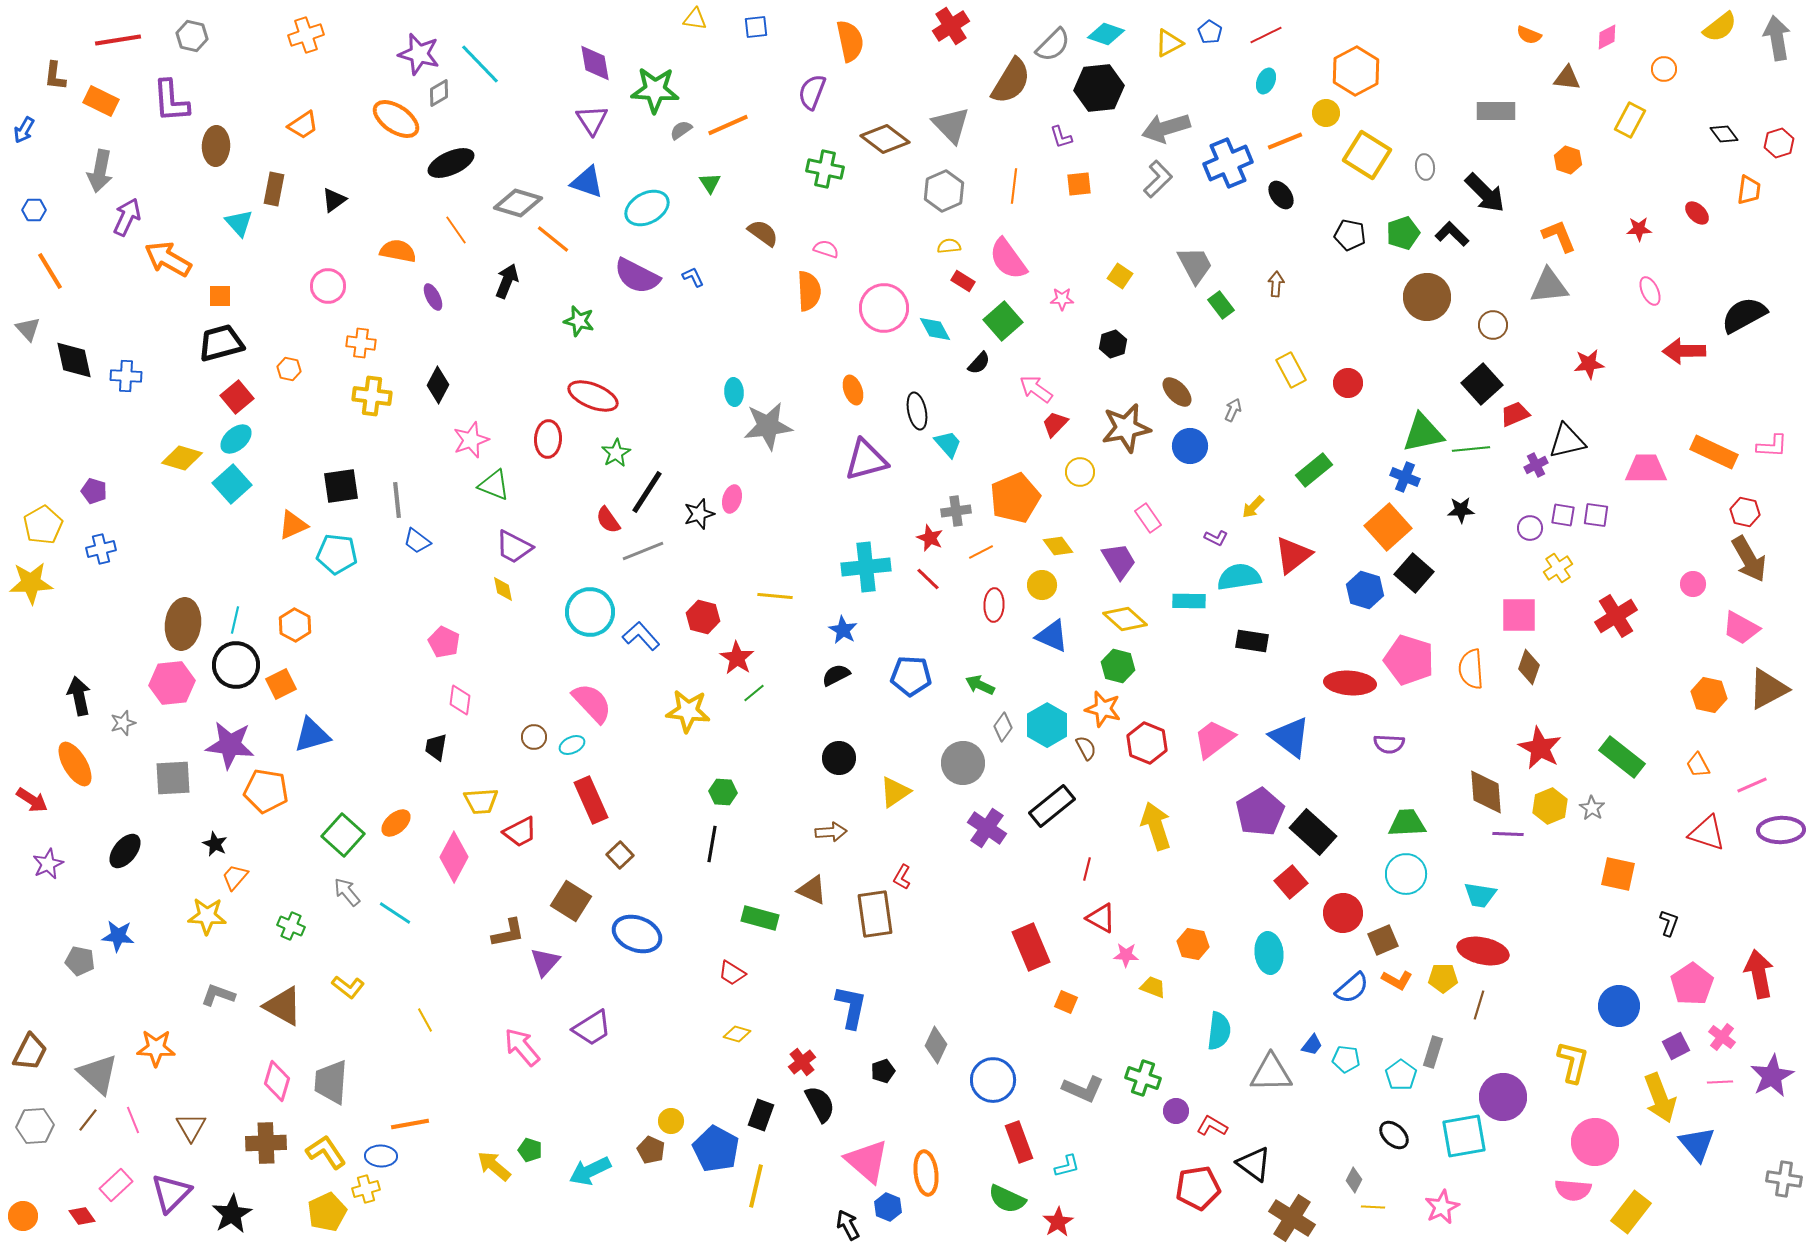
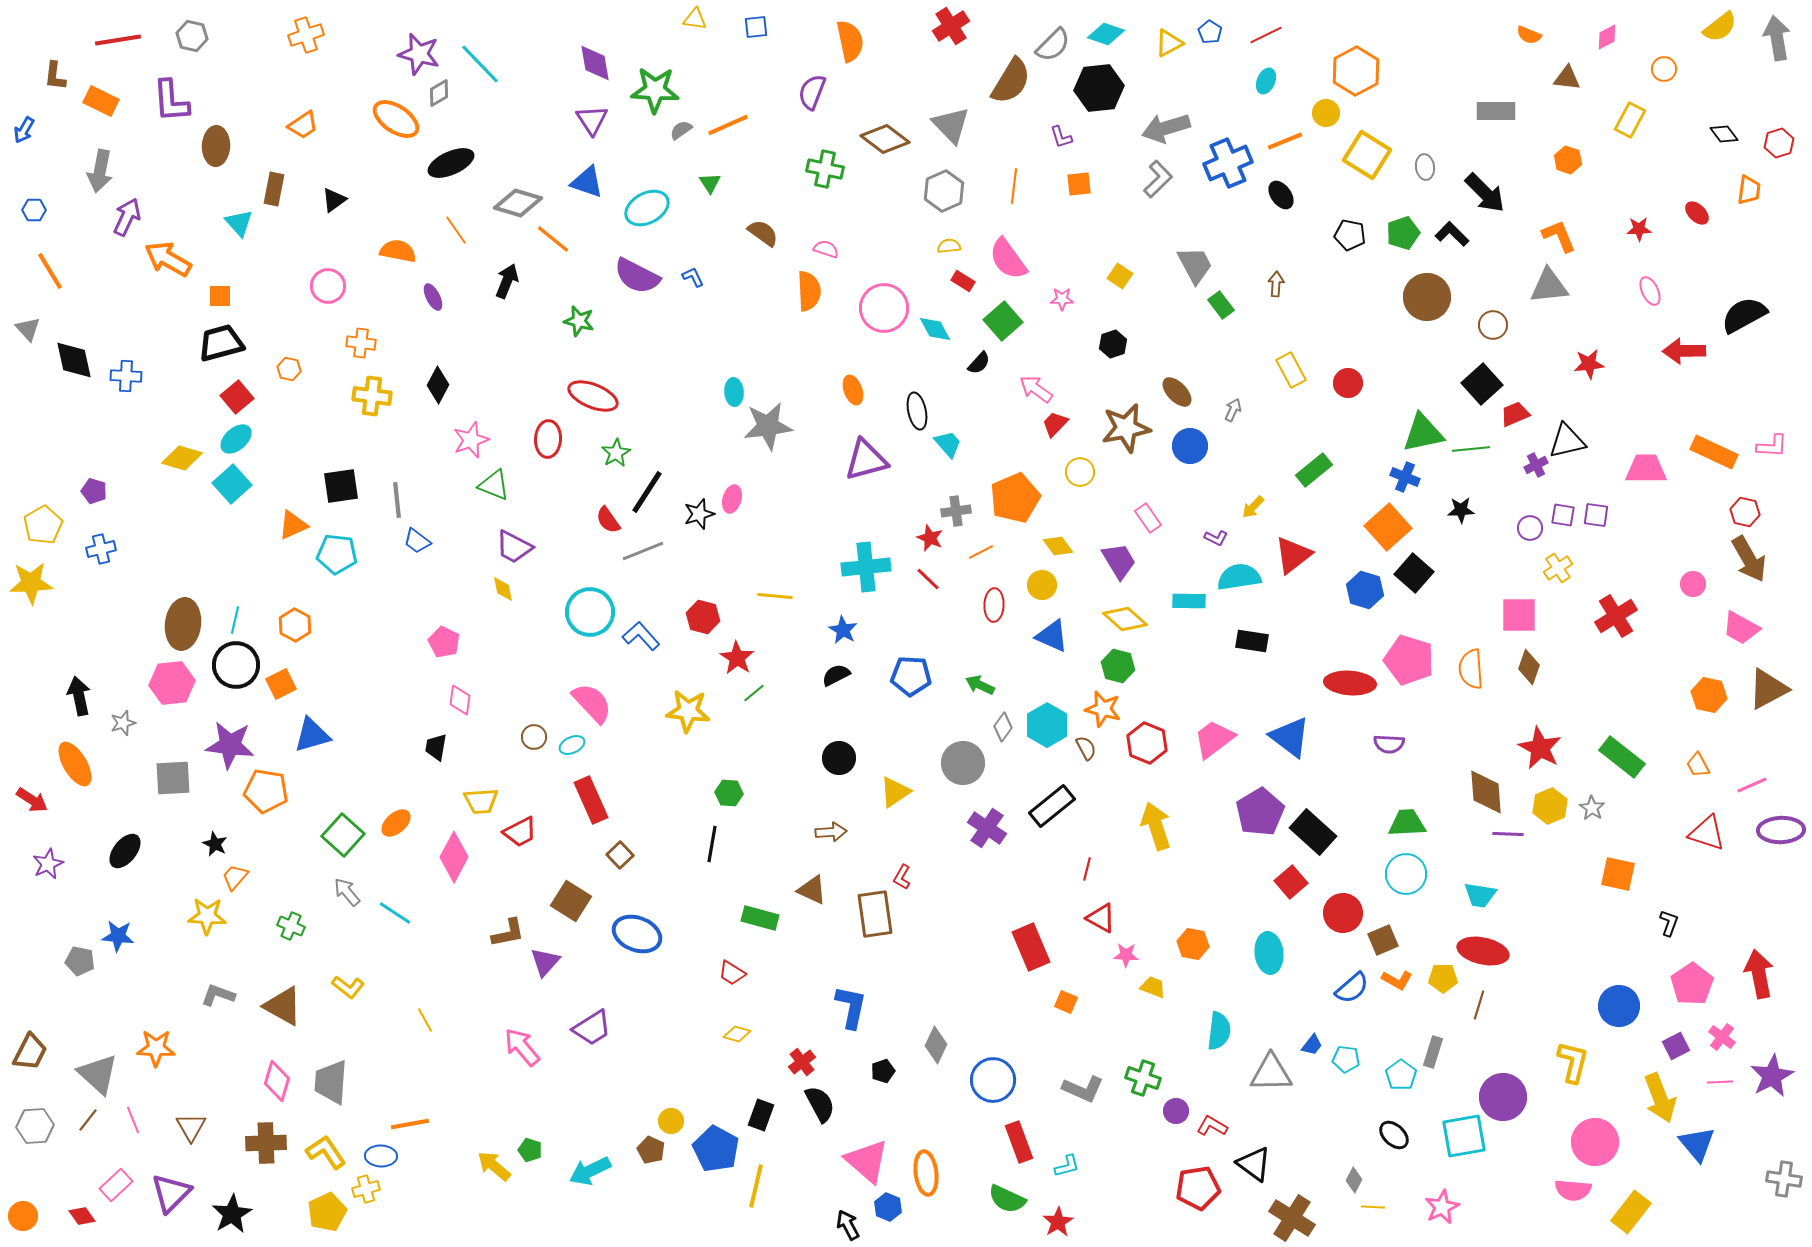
green hexagon at (723, 792): moved 6 px right, 1 px down
